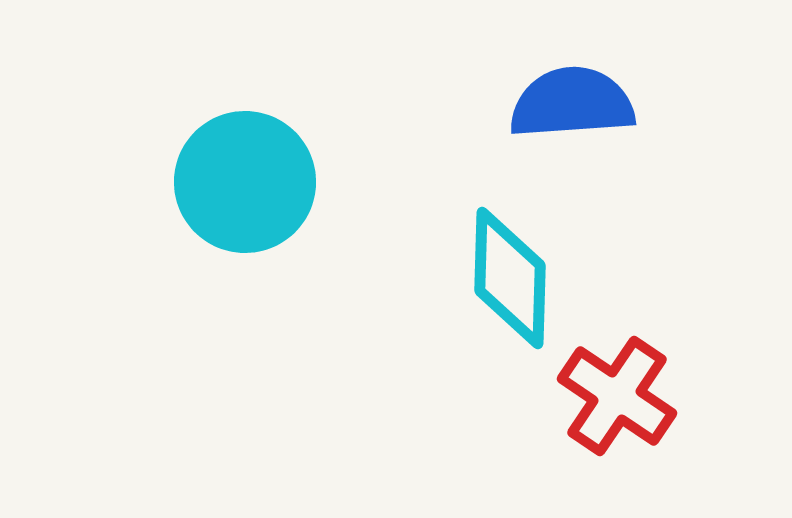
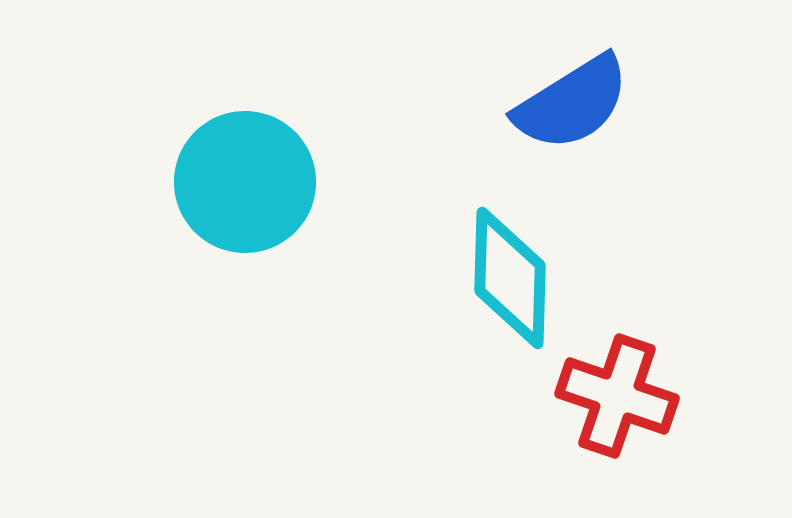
blue semicircle: rotated 152 degrees clockwise
red cross: rotated 15 degrees counterclockwise
